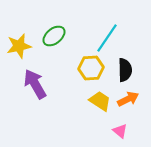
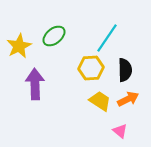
yellow star: rotated 15 degrees counterclockwise
purple arrow: rotated 28 degrees clockwise
